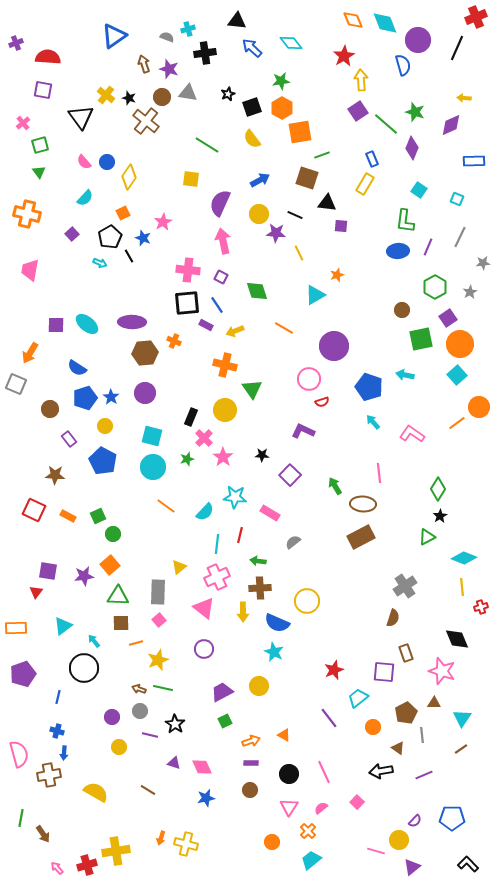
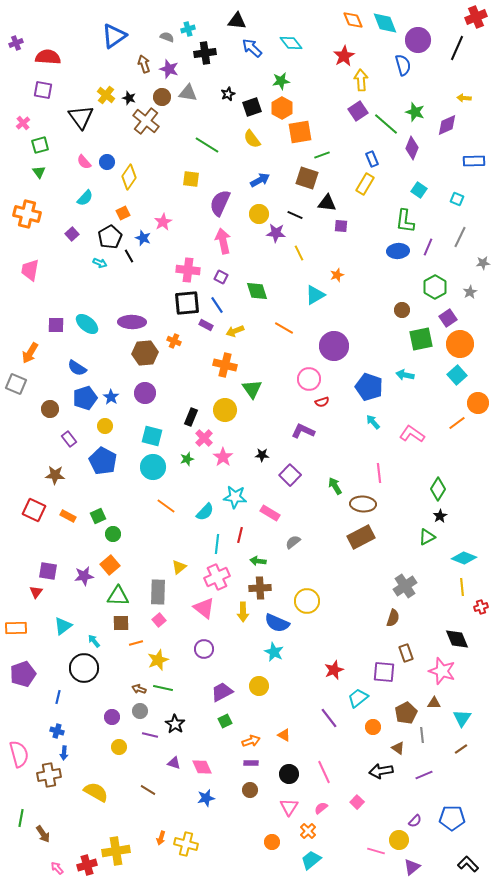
purple diamond at (451, 125): moved 4 px left
orange circle at (479, 407): moved 1 px left, 4 px up
